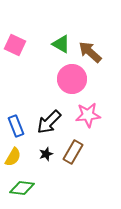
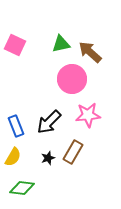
green triangle: rotated 42 degrees counterclockwise
black star: moved 2 px right, 4 px down
